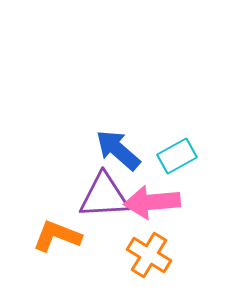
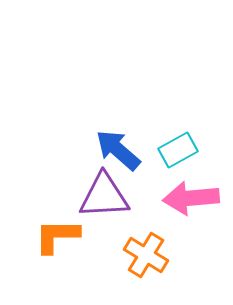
cyan rectangle: moved 1 px right, 6 px up
pink arrow: moved 39 px right, 4 px up
orange L-shape: rotated 21 degrees counterclockwise
orange cross: moved 3 px left
